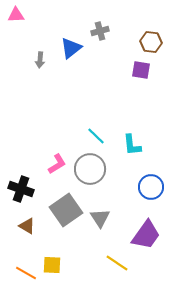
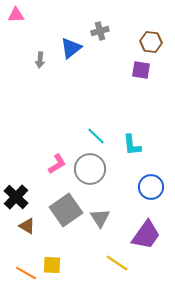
black cross: moved 5 px left, 8 px down; rotated 25 degrees clockwise
